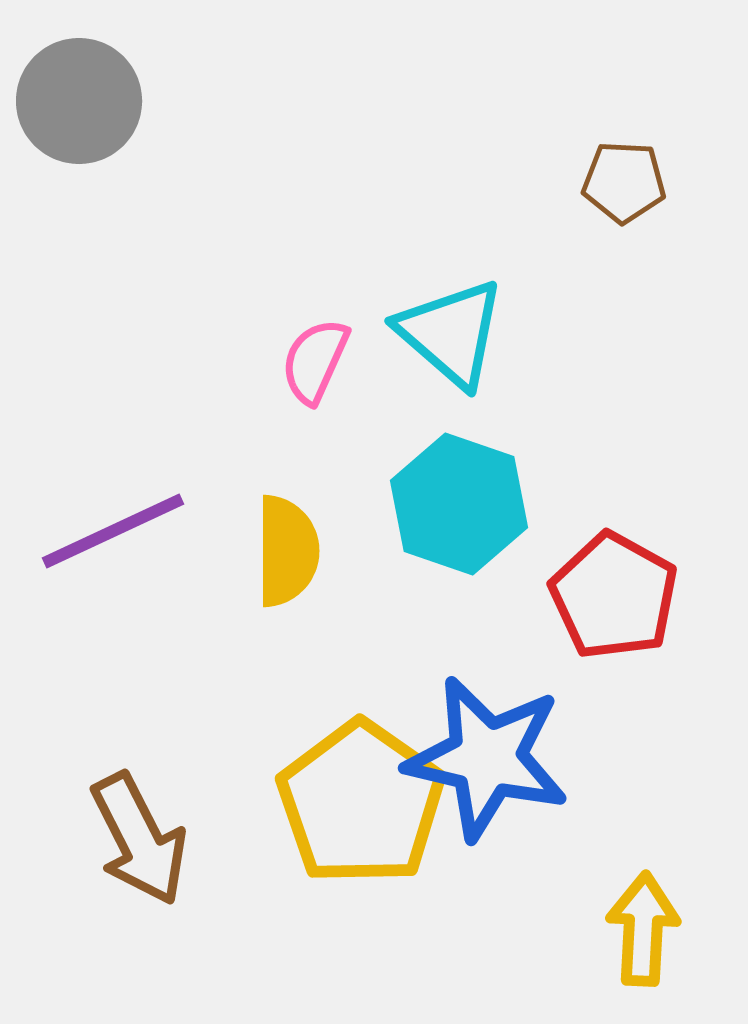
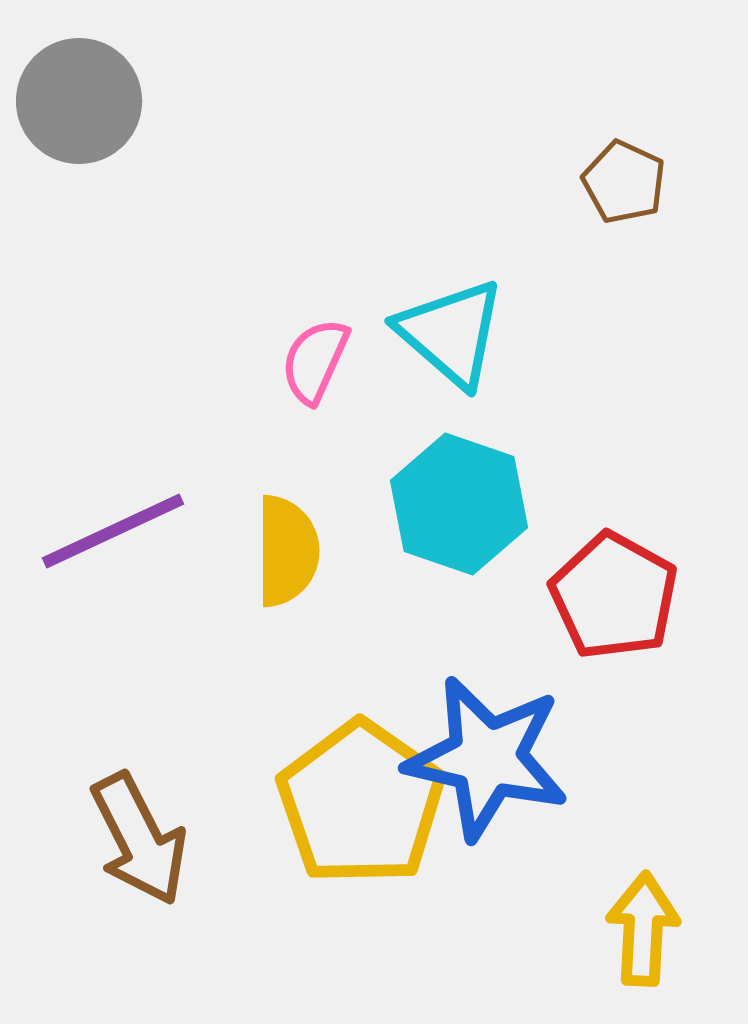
brown pentagon: rotated 22 degrees clockwise
